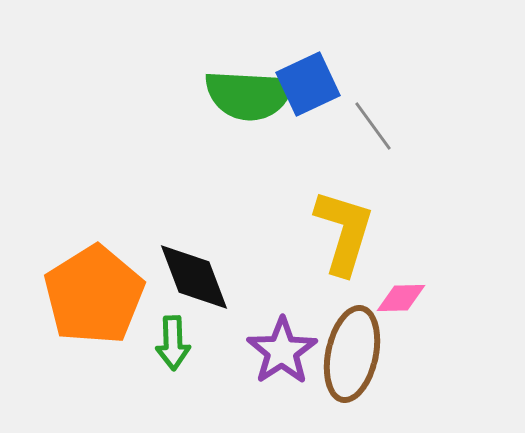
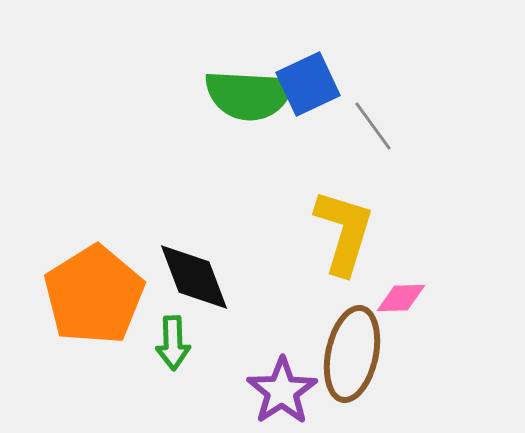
purple star: moved 40 px down
